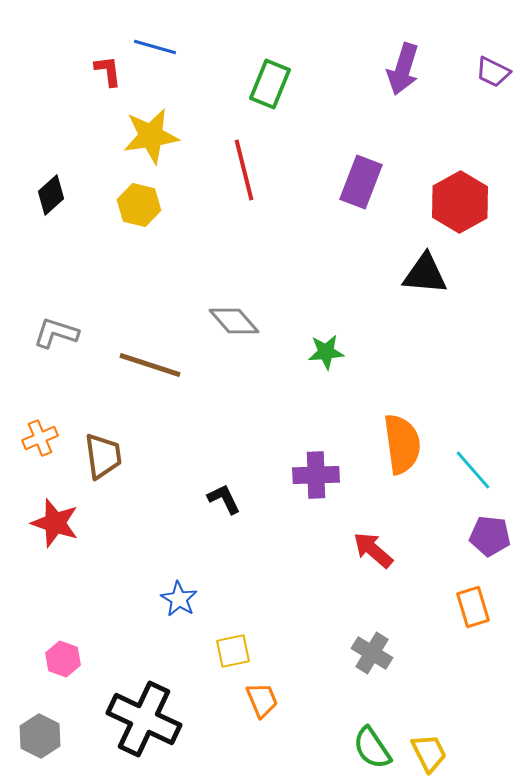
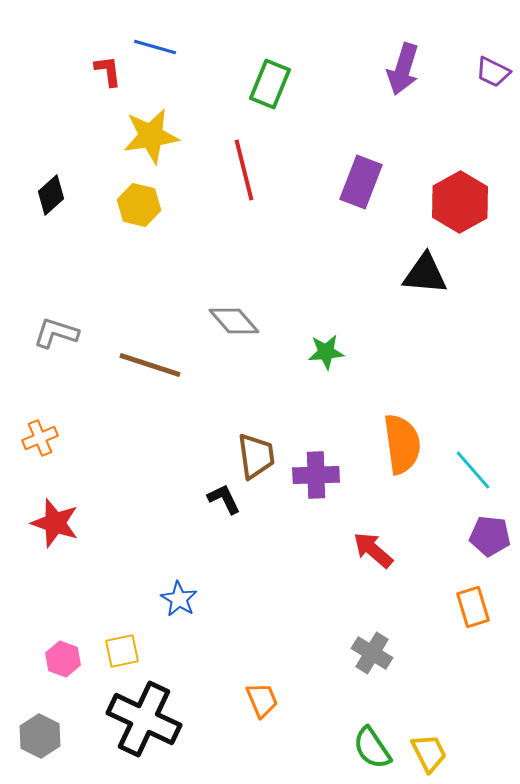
brown trapezoid: moved 153 px right
yellow square: moved 111 px left
